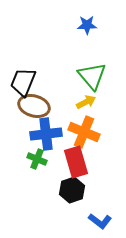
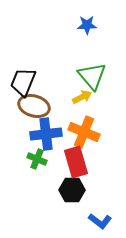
yellow arrow: moved 4 px left, 5 px up
black hexagon: rotated 20 degrees clockwise
